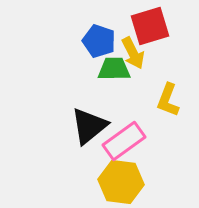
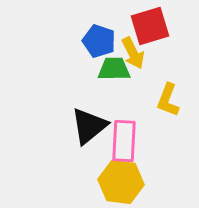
pink rectangle: rotated 51 degrees counterclockwise
